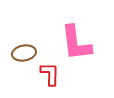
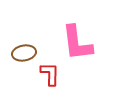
pink L-shape: moved 1 px right
